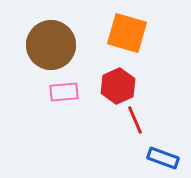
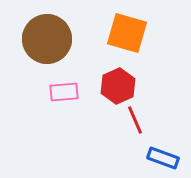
brown circle: moved 4 px left, 6 px up
